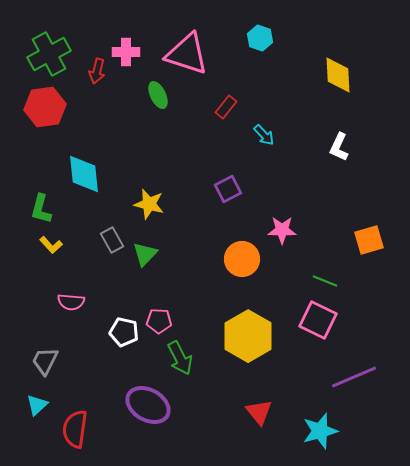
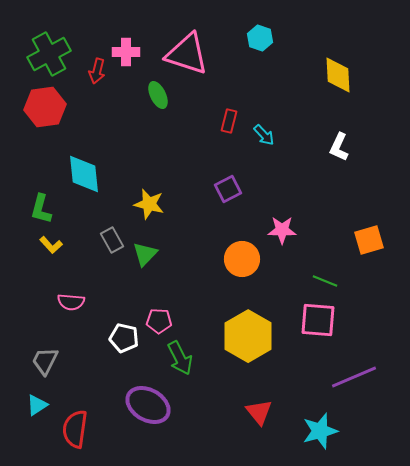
red rectangle: moved 3 px right, 14 px down; rotated 25 degrees counterclockwise
pink square: rotated 21 degrees counterclockwise
white pentagon: moved 6 px down
cyan triangle: rotated 10 degrees clockwise
